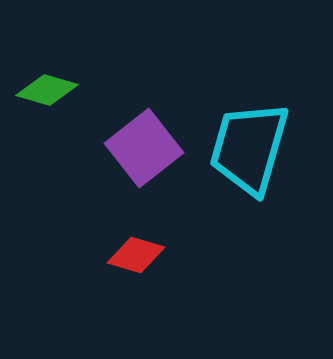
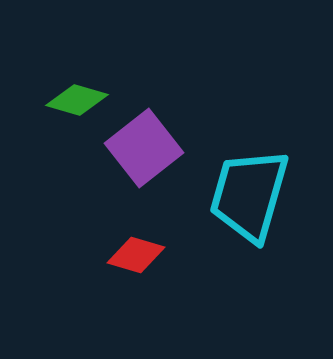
green diamond: moved 30 px right, 10 px down
cyan trapezoid: moved 47 px down
